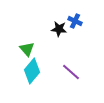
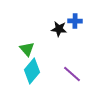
blue cross: rotated 24 degrees counterclockwise
purple line: moved 1 px right, 2 px down
